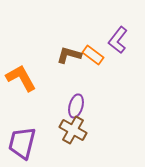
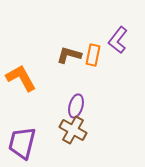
orange rectangle: rotated 65 degrees clockwise
